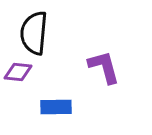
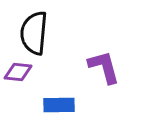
blue rectangle: moved 3 px right, 2 px up
